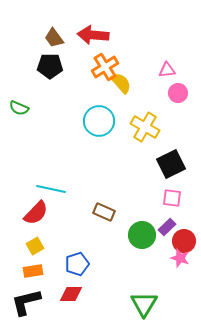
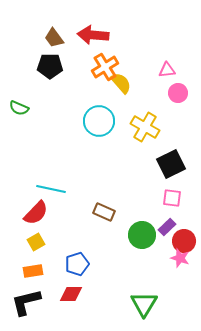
yellow square: moved 1 px right, 4 px up
